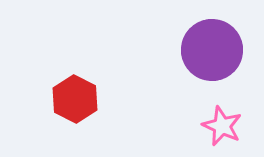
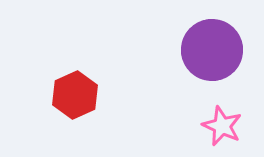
red hexagon: moved 4 px up; rotated 9 degrees clockwise
